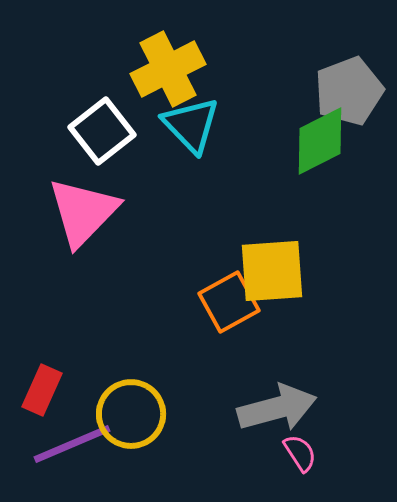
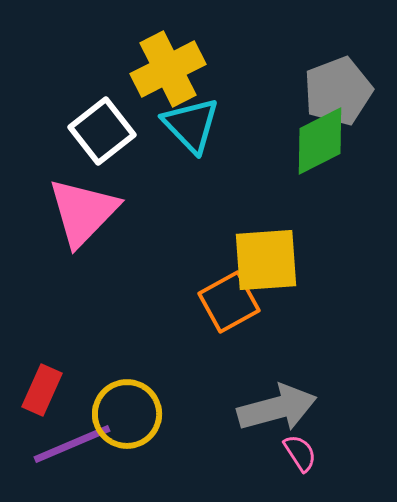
gray pentagon: moved 11 px left
yellow square: moved 6 px left, 11 px up
yellow circle: moved 4 px left
